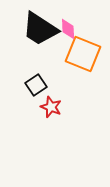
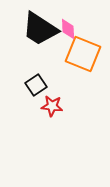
red star: moved 1 px right, 1 px up; rotated 15 degrees counterclockwise
